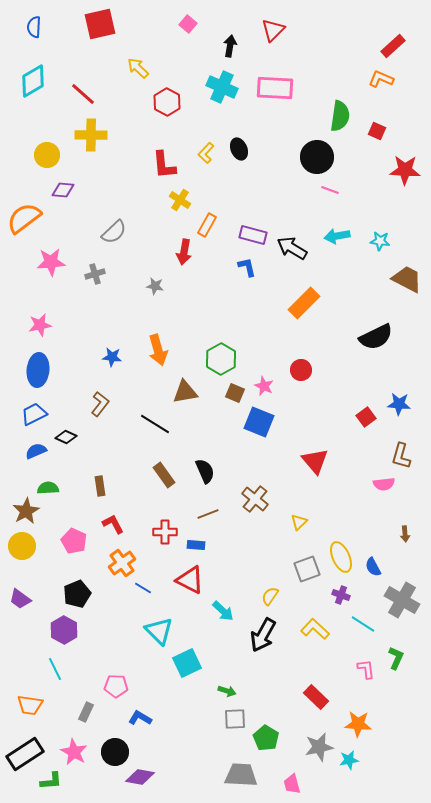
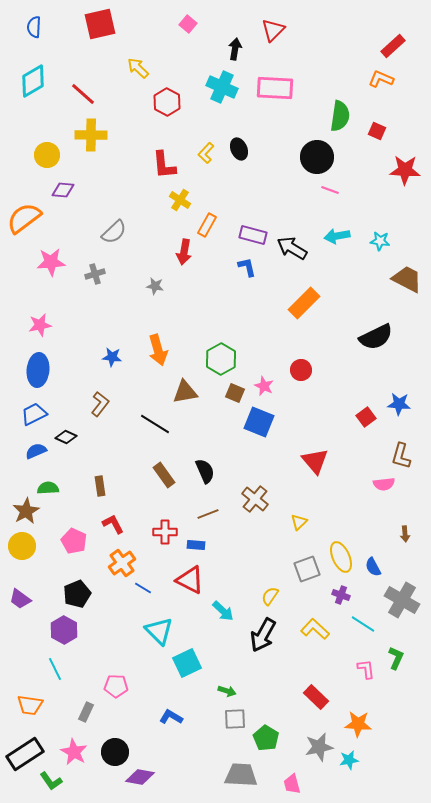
black arrow at (230, 46): moved 5 px right, 3 px down
blue L-shape at (140, 718): moved 31 px right, 1 px up
green L-shape at (51, 781): rotated 60 degrees clockwise
